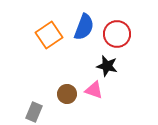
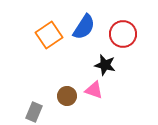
blue semicircle: rotated 12 degrees clockwise
red circle: moved 6 px right
black star: moved 2 px left, 1 px up
brown circle: moved 2 px down
